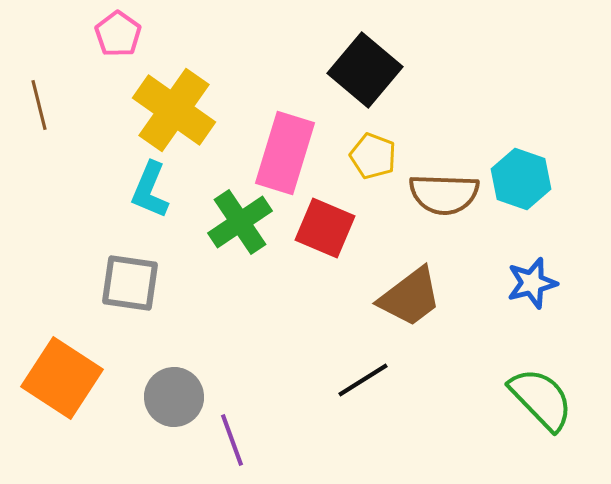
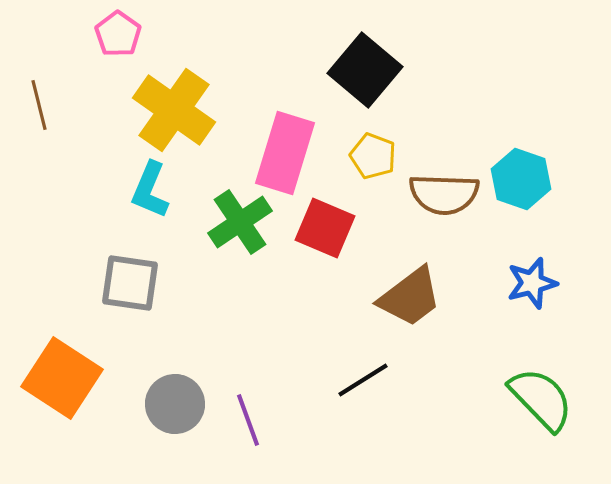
gray circle: moved 1 px right, 7 px down
purple line: moved 16 px right, 20 px up
